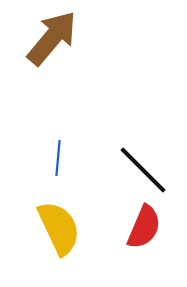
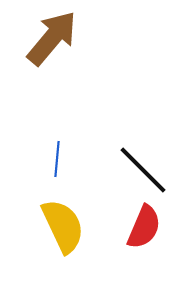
blue line: moved 1 px left, 1 px down
yellow semicircle: moved 4 px right, 2 px up
